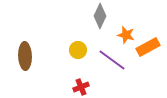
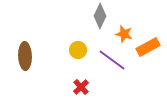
orange star: moved 2 px left, 1 px up
red cross: rotated 21 degrees counterclockwise
